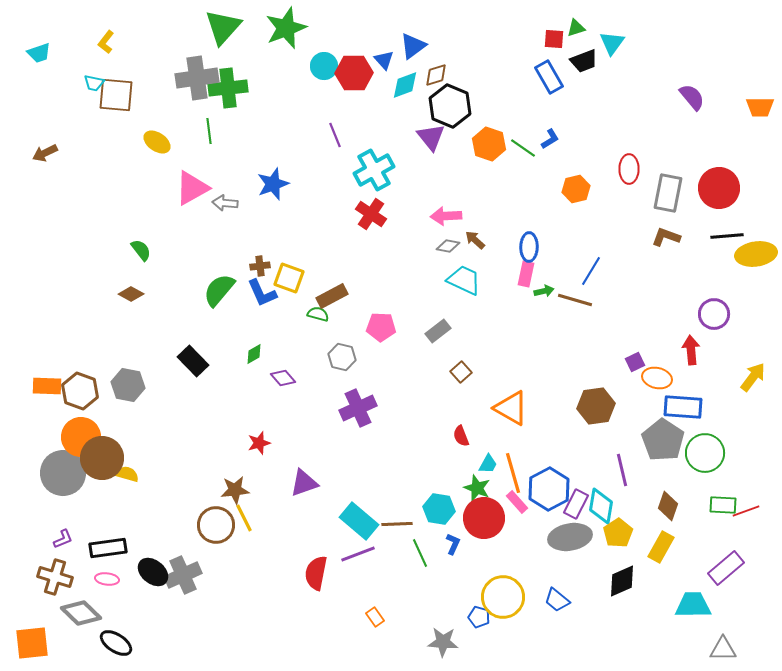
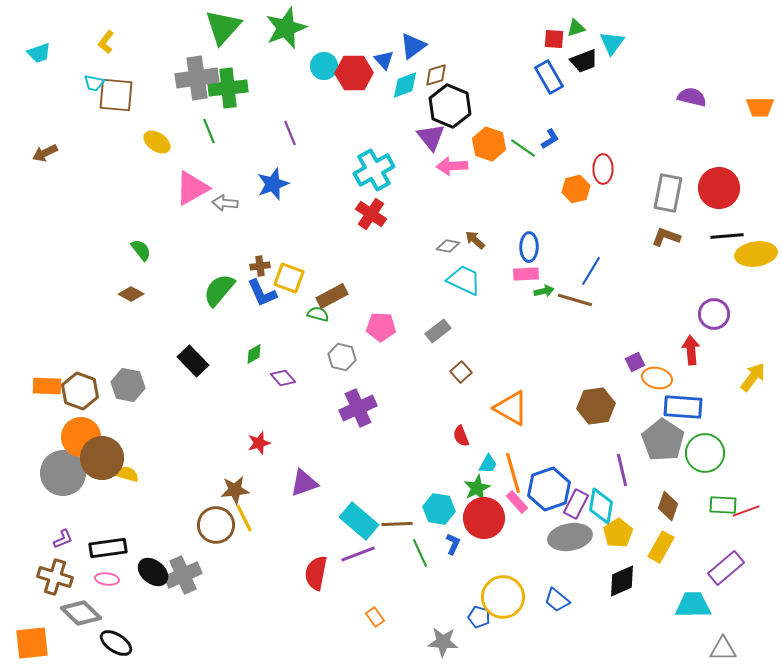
purple semicircle at (692, 97): rotated 36 degrees counterclockwise
green line at (209, 131): rotated 15 degrees counterclockwise
purple line at (335, 135): moved 45 px left, 2 px up
red ellipse at (629, 169): moved 26 px left
pink arrow at (446, 216): moved 6 px right, 50 px up
pink rectangle at (526, 274): rotated 75 degrees clockwise
green star at (477, 488): rotated 24 degrees clockwise
blue hexagon at (549, 489): rotated 9 degrees clockwise
